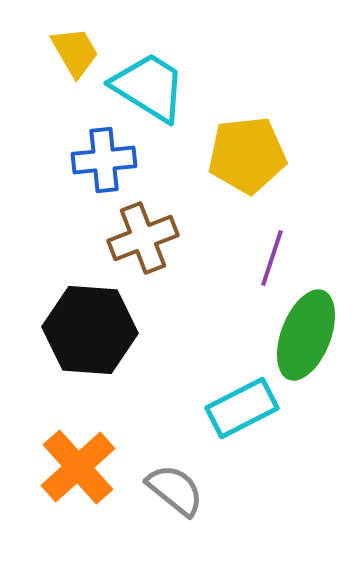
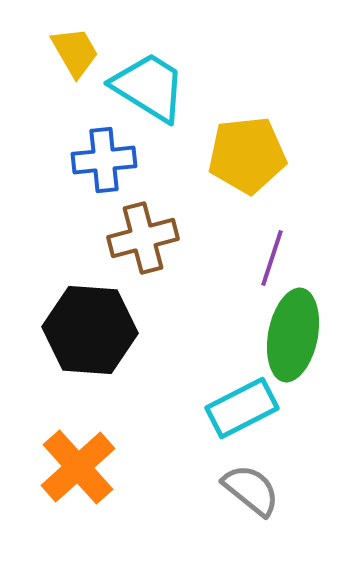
brown cross: rotated 6 degrees clockwise
green ellipse: moved 13 px left; rotated 10 degrees counterclockwise
gray semicircle: moved 76 px right
